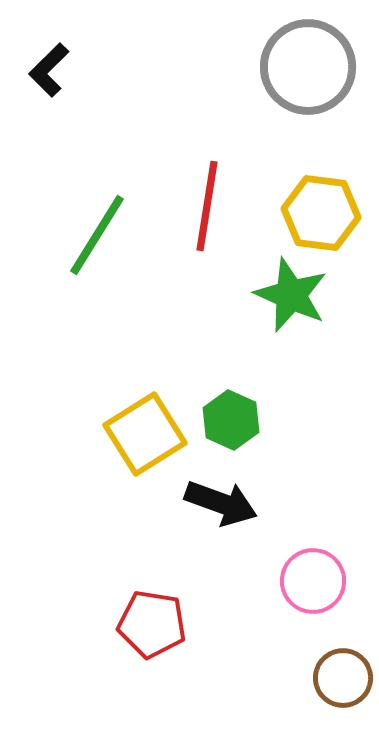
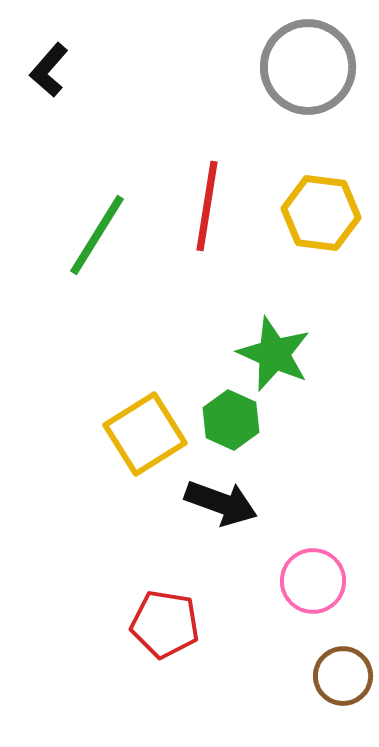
black L-shape: rotated 4 degrees counterclockwise
green star: moved 17 px left, 59 px down
red pentagon: moved 13 px right
brown circle: moved 2 px up
